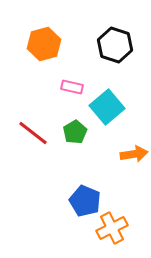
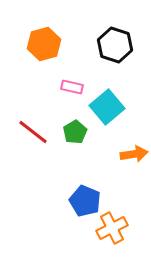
red line: moved 1 px up
